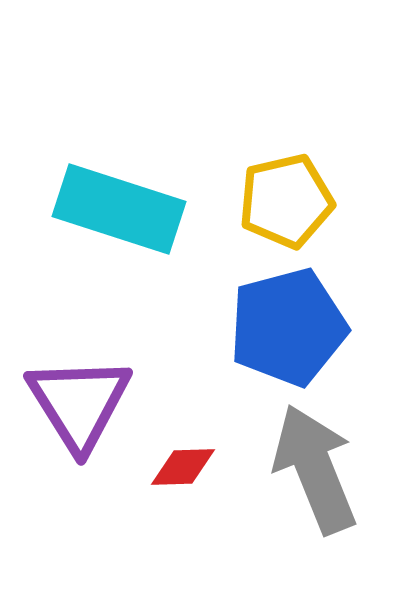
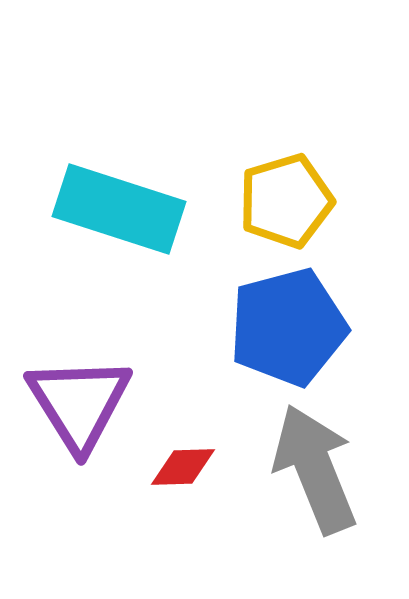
yellow pentagon: rotated 4 degrees counterclockwise
